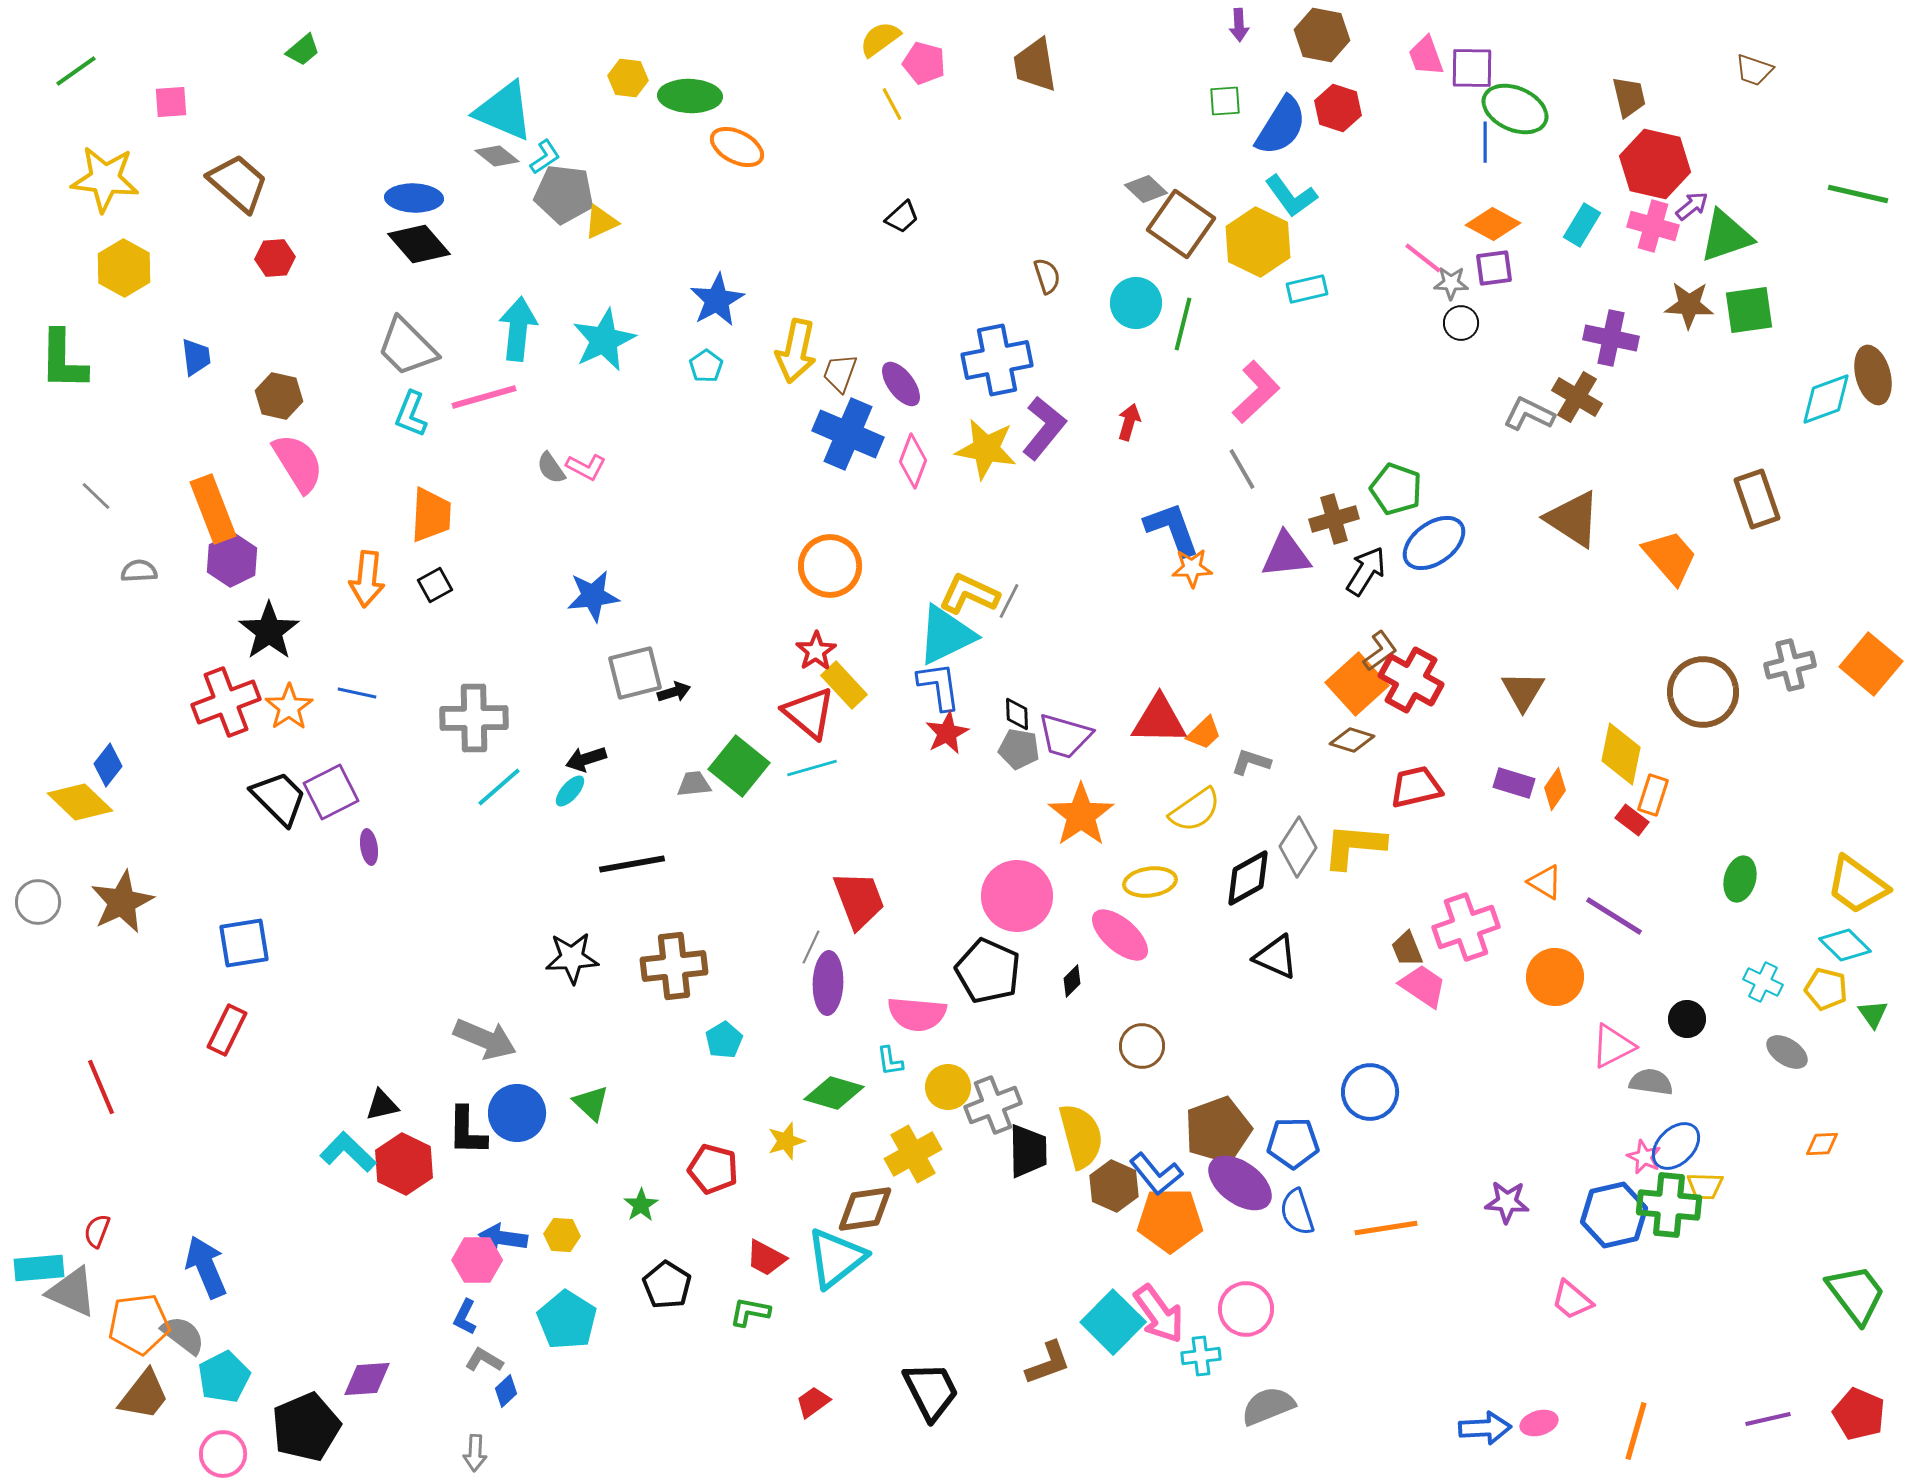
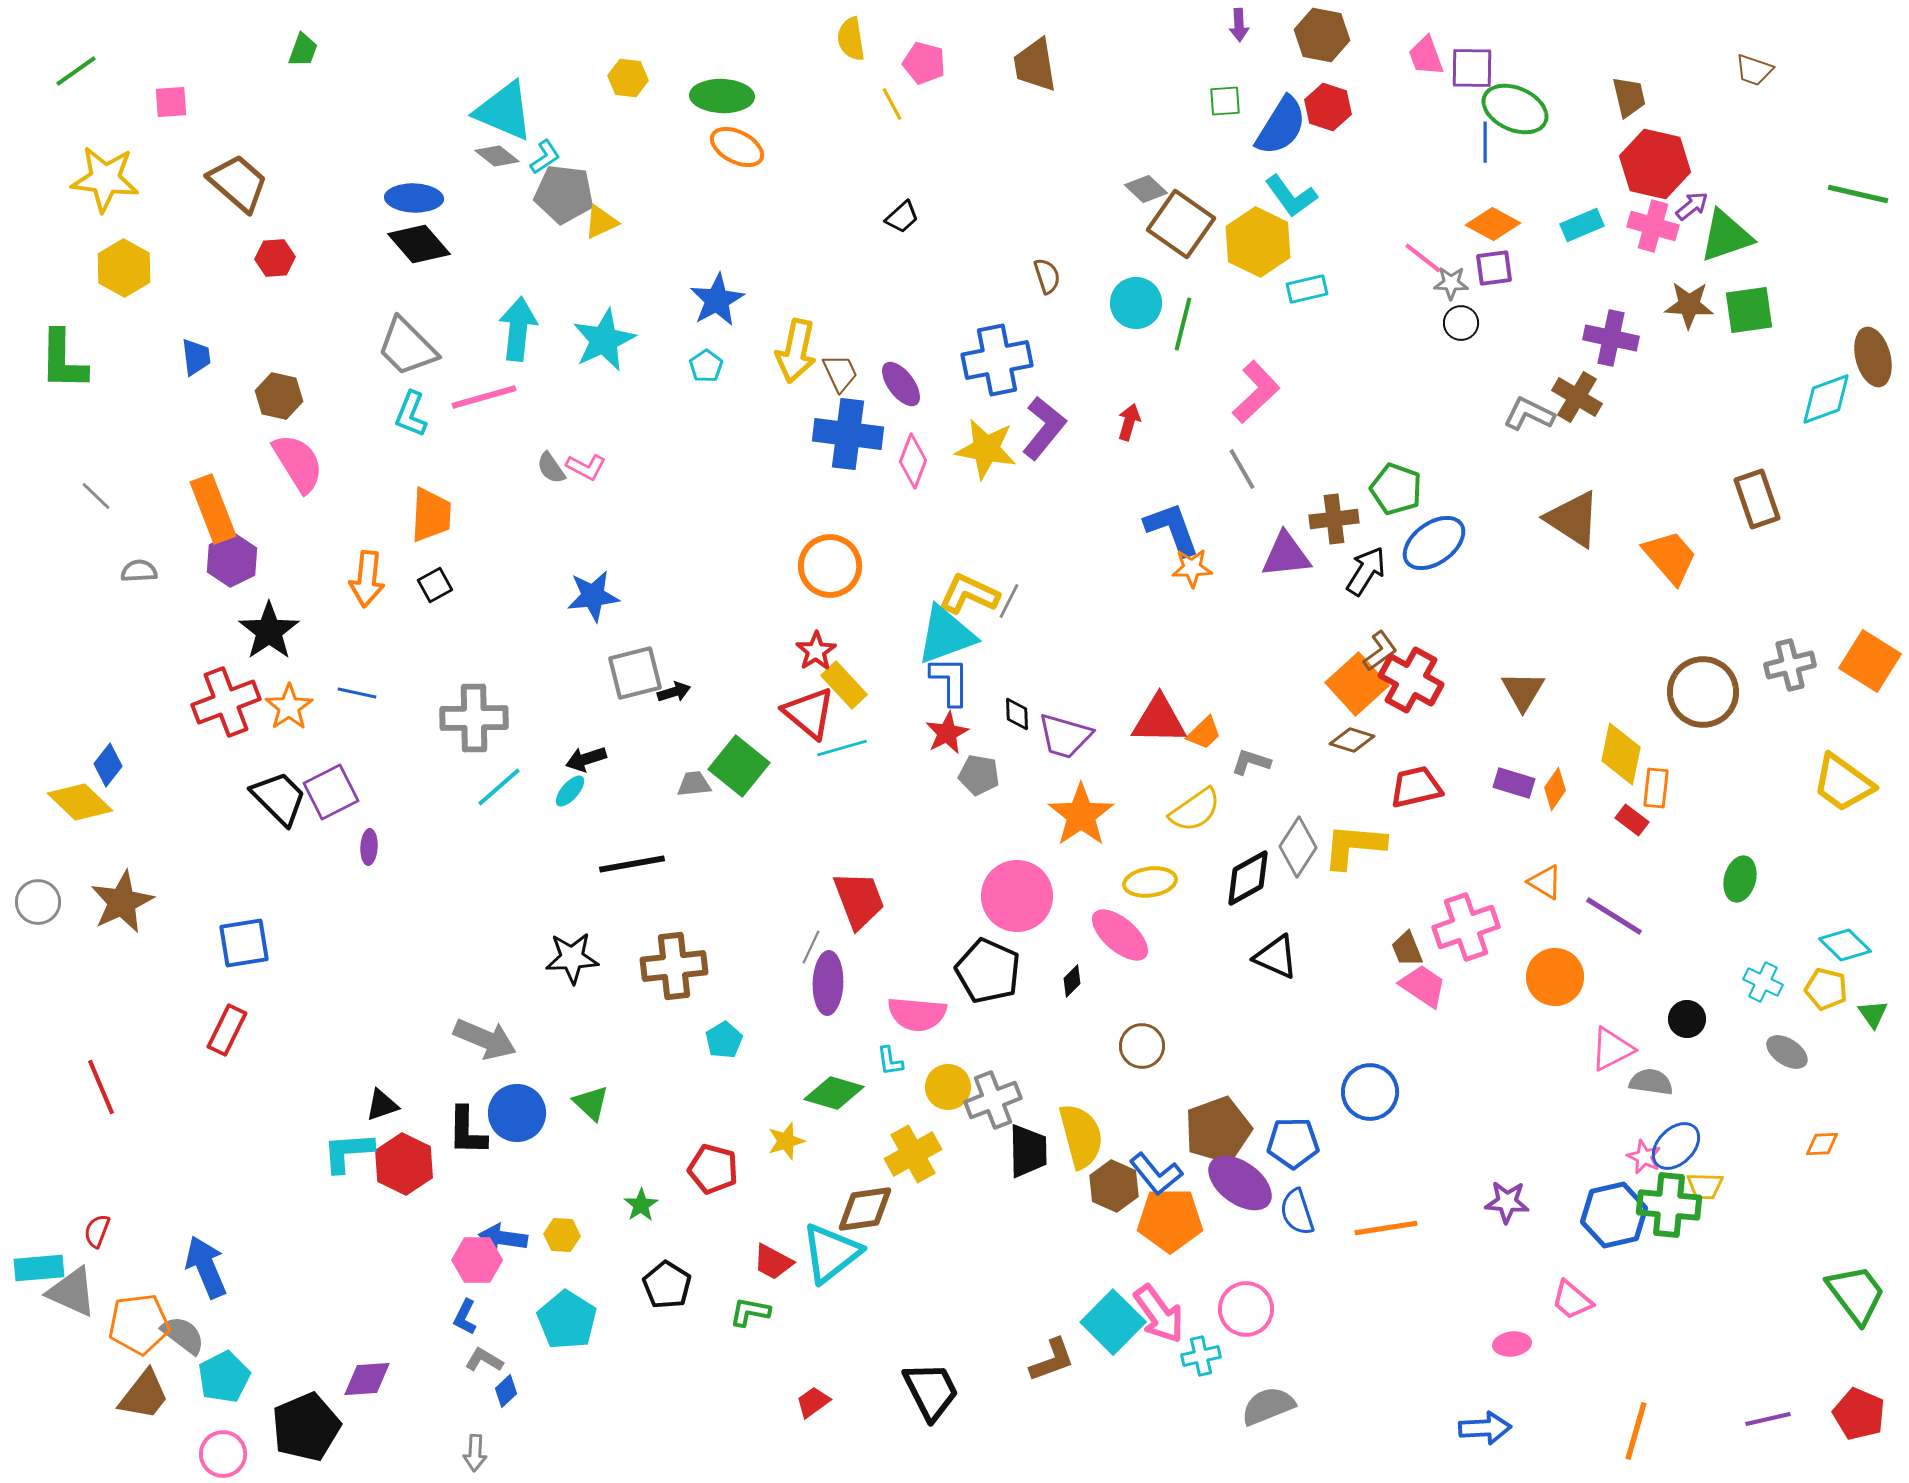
yellow semicircle at (880, 39): moved 29 px left; rotated 63 degrees counterclockwise
green trapezoid at (303, 50): rotated 30 degrees counterclockwise
green ellipse at (690, 96): moved 32 px right
red hexagon at (1338, 108): moved 10 px left, 1 px up
cyan rectangle at (1582, 225): rotated 36 degrees clockwise
brown trapezoid at (840, 373): rotated 135 degrees clockwise
brown ellipse at (1873, 375): moved 18 px up
blue cross at (848, 434): rotated 16 degrees counterclockwise
brown cross at (1334, 519): rotated 9 degrees clockwise
cyan triangle at (946, 635): rotated 6 degrees clockwise
orange square at (1871, 664): moved 1 px left, 3 px up; rotated 8 degrees counterclockwise
blue L-shape at (939, 686): moved 11 px right, 5 px up; rotated 8 degrees clockwise
gray pentagon at (1019, 749): moved 40 px left, 26 px down
cyan line at (812, 768): moved 30 px right, 20 px up
orange rectangle at (1653, 795): moved 3 px right, 7 px up; rotated 12 degrees counterclockwise
purple ellipse at (369, 847): rotated 12 degrees clockwise
yellow trapezoid at (1857, 885): moved 14 px left, 102 px up
pink triangle at (1613, 1046): moved 1 px left, 3 px down
black triangle at (382, 1105): rotated 6 degrees counterclockwise
gray cross at (993, 1105): moved 5 px up
cyan L-shape at (348, 1152): rotated 48 degrees counterclockwise
red trapezoid at (766, 1258): moved 7 px right, 4 px down
cyan triangle at (836, 1258): moved 5 px left, 5 px up
cyan cross at (1201, 1356): rotated 6 degrees counterclockwise
brown L-shape at (1048, 1363): moved 4 px right, 3 px up
pink ellipse at (1539, 1423): moved 27 px left, 79 px up; rotated 9 degrees clockwise
